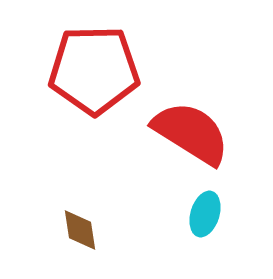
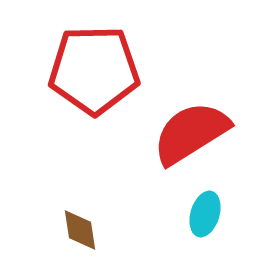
red semicircle: rotated 64 degrees counterclockwise
